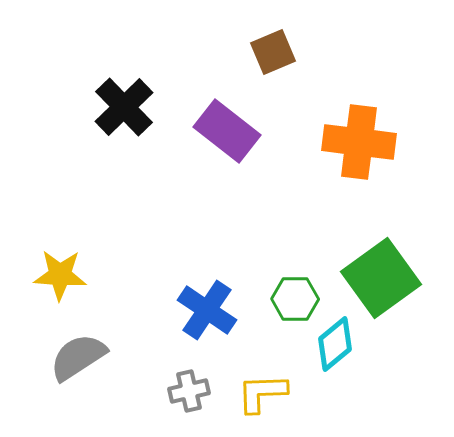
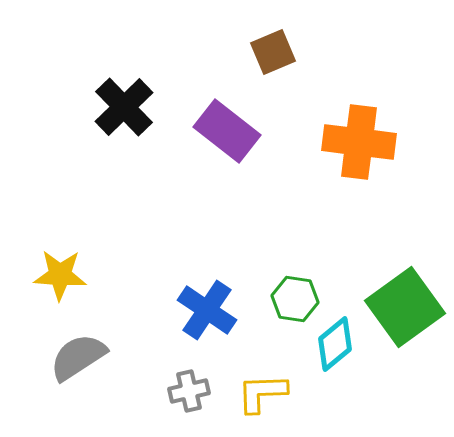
green square: moved 24 px right, 29 px down
green hexagon: rotated 9 degrees clockwise
